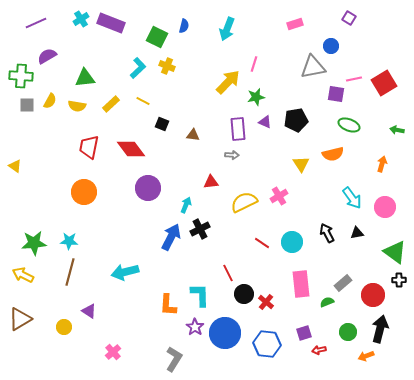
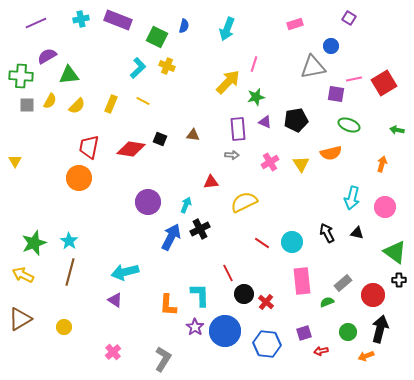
cyan cross at (81, 19): rotated 21 degrees clockwise
purple rectangle at (111, 23): moved 7 px right, 3 px up
green triangle at (85, 78): moved 16 px left, 3 px up
yellow rectangle at (111, 104): rotated 24 degrees counterclockwise
yellow semicircle at (77, 106): rotated 54 degrees counterclockwise
black square at (162, 124): moved 2 px left, 15 px down
red diamond at (131, 149): rotated 44 degrees counterclockwise
orange semicircle at (333, 154): moved 2 px left, 1 px up
yellow triangle at (15, 166): moved 5 px up; rotated 24 degrees clockwise
purple circle at (148, 188): moved 14 px down
orange circle at (84, 192): moved 5 px left, 14 px up
pink cross at (279, 196): moved 9 px left, 34 px up
cyan arrow at (352, 198): rotated 50 degrees clockwise
black triangle at (357, 233): rotated 24 degrees clockwise
cyan star at (69, 241): rotated 30 degrees clockwise
green star at (34, 243): rotated 15 degrees counterclockwise
pink rectangle at (301, 284): moved 1 px right, 3 px up
purple triangle at (89, 311): moved 26 px right, 11 px up
blue circle at (225, 333): moved 2 px up
red arrow at (319, 350): moved 2 px right, 1 px down
gray L-shape at (174, 359): moved 11 px left
